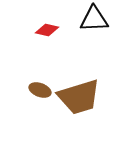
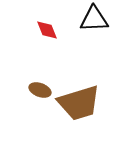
red diamond: rotated 55 degrees clockwise
brown trapezoid: moved 6 px down
